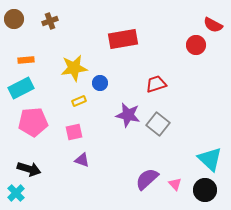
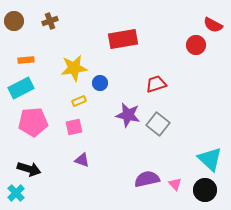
brown circle: moved 2 px down
pink square: moved 5 px up
purple semicircle: rotated 30 degrees clockwise
